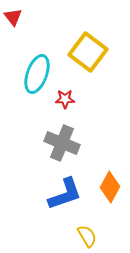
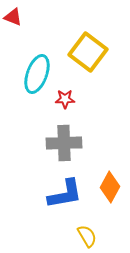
red triangle: rotated 30 degrees counterclockwise
gray cross: moved 2 px right; rotated 24 degrees counterclockwise
blue L-shape: rotated 9 degrees clockwise
